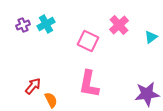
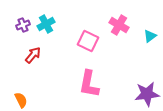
pink cross: rotated 18 degrees counterclockwise
cyan triangle: moved 1 px left, 1 px up
red arrow: moved 31 px up
orange semicircle: moved 30 px left
